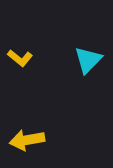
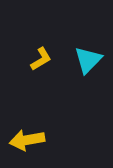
yellow L-shape: moved 21 px right, 1 px down; rotated 70 degrees counterclockwise
